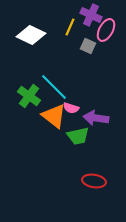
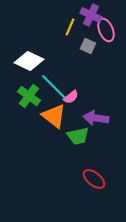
pink ellipse: rotated 50 degrees counterclockwise
white diamond: moved 2 px left, 26 px down
pink semicircle: moved 11 px up; rotated 56 degrees counterclockwise
red ellipse: moved 2 px up; rotated 30 degrees clockwise
